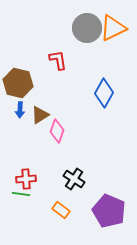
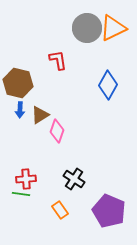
blue diamond: moved 4 px right, 8 px up
orange rectangle: moved 1 px left; rotated 18 degrees clockwise
